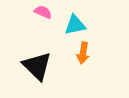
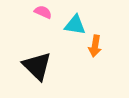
cyan triangle: rotated 20 degrees clockwise
orange arrow: moved 12 px right, 7 px up
